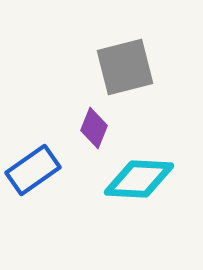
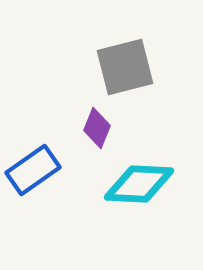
purple diamond: moved 3 px right
cyan diamond: moved 5 px down
